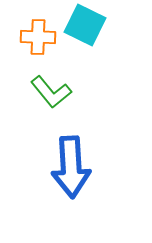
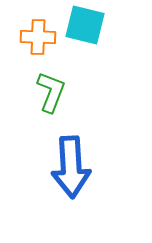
cyan square: rotated 12 degrees counterclockwise
green L-shape: rotated 120 degrees counterclockwise
